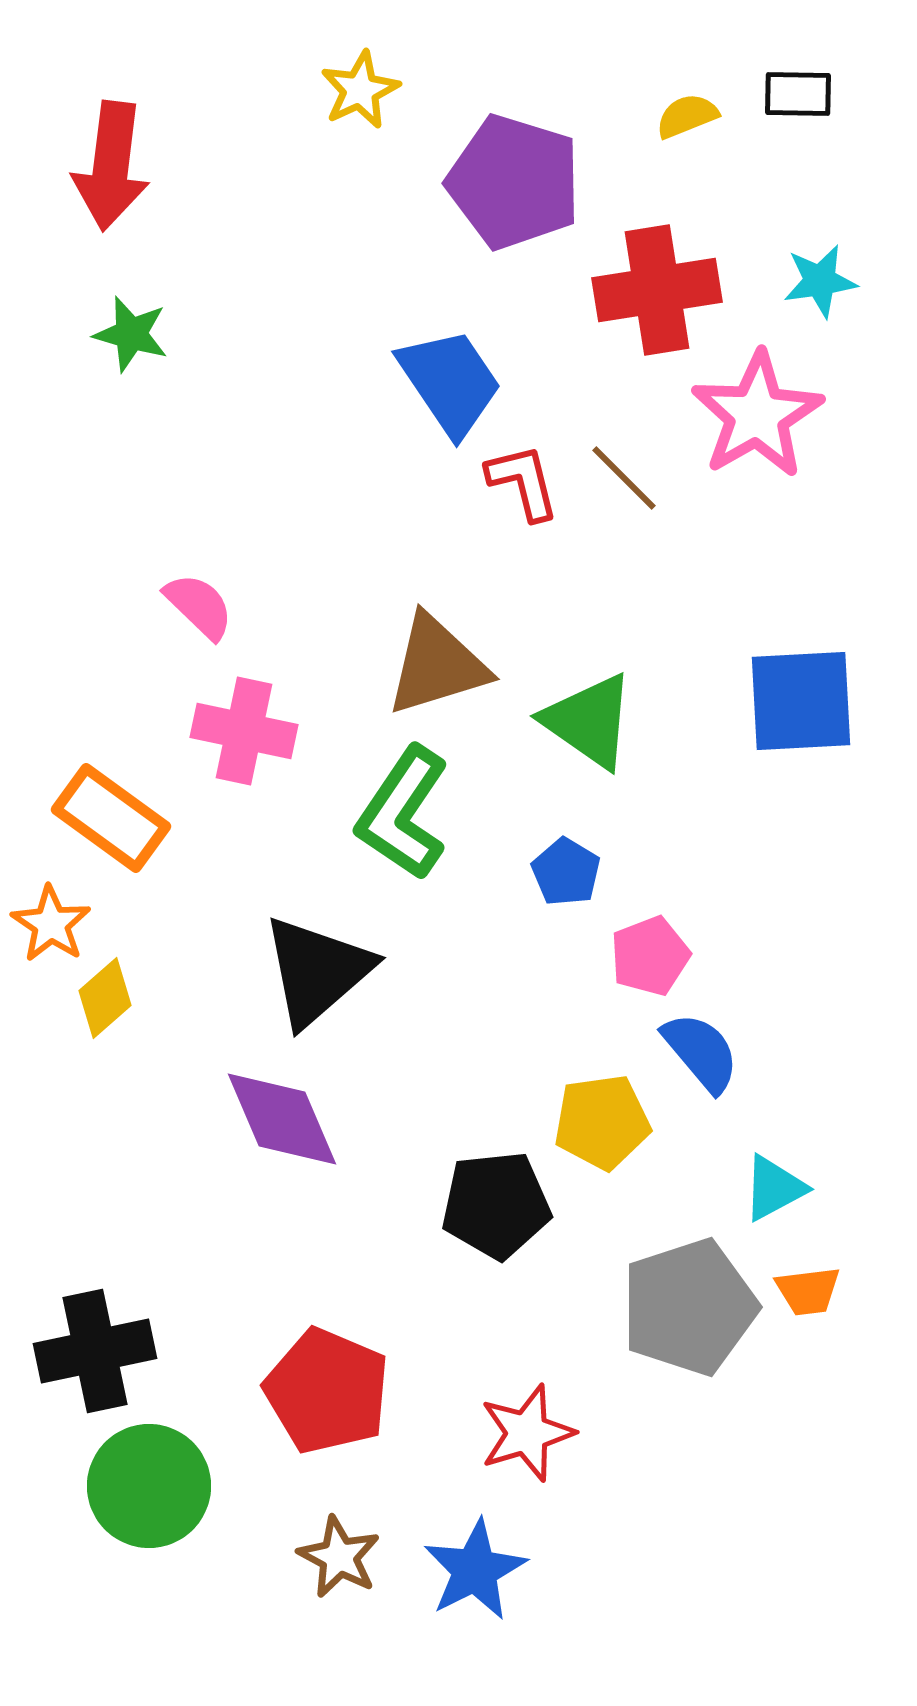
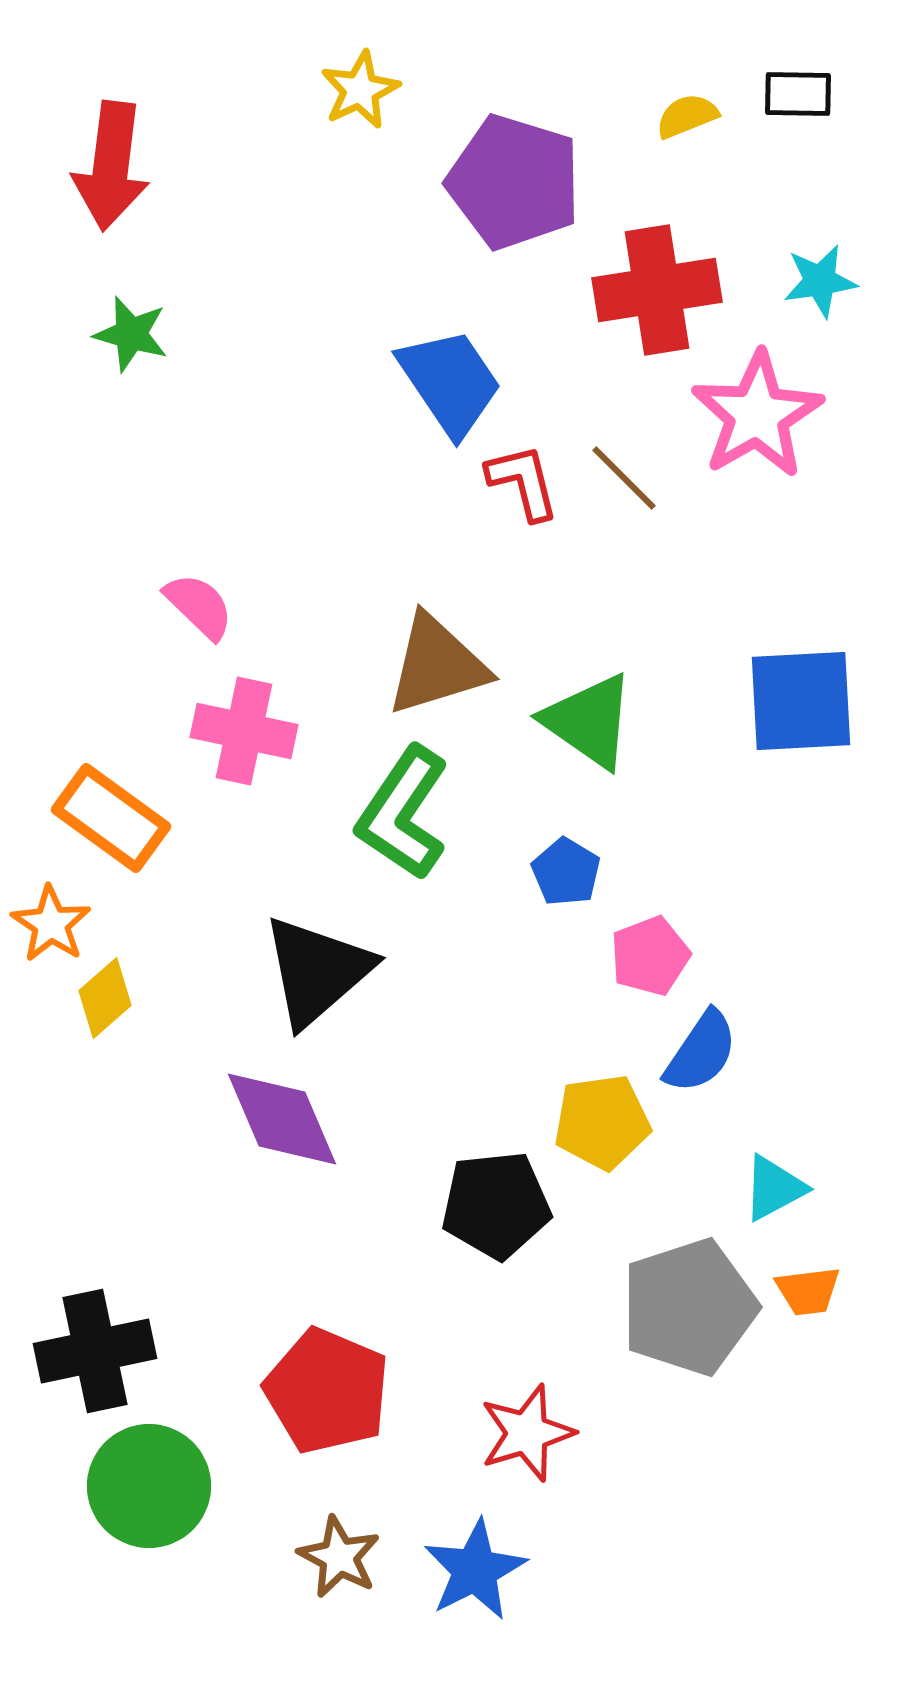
blue semicircle: rotated 74 degrees clockwise
